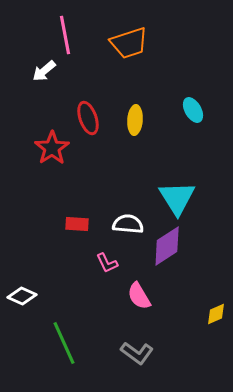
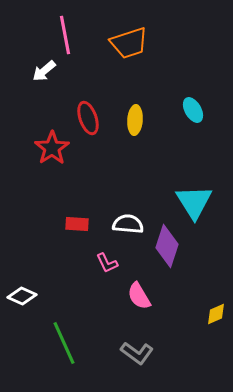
cyan triangle: moved 17 px right, 4 px down
purple diamond: rotated 39 degrees counterclockwise
